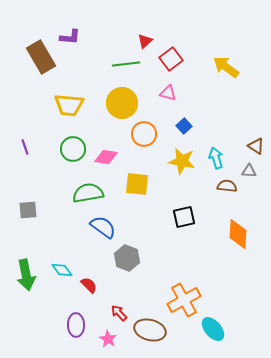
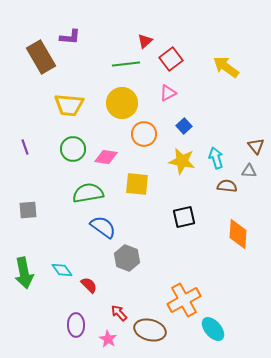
pink triangle: rotated 42 degrees counterclockwise
brown triangle: rotated 18 degrees clockwise
green arrow: moved 2 px left, 2 px up
